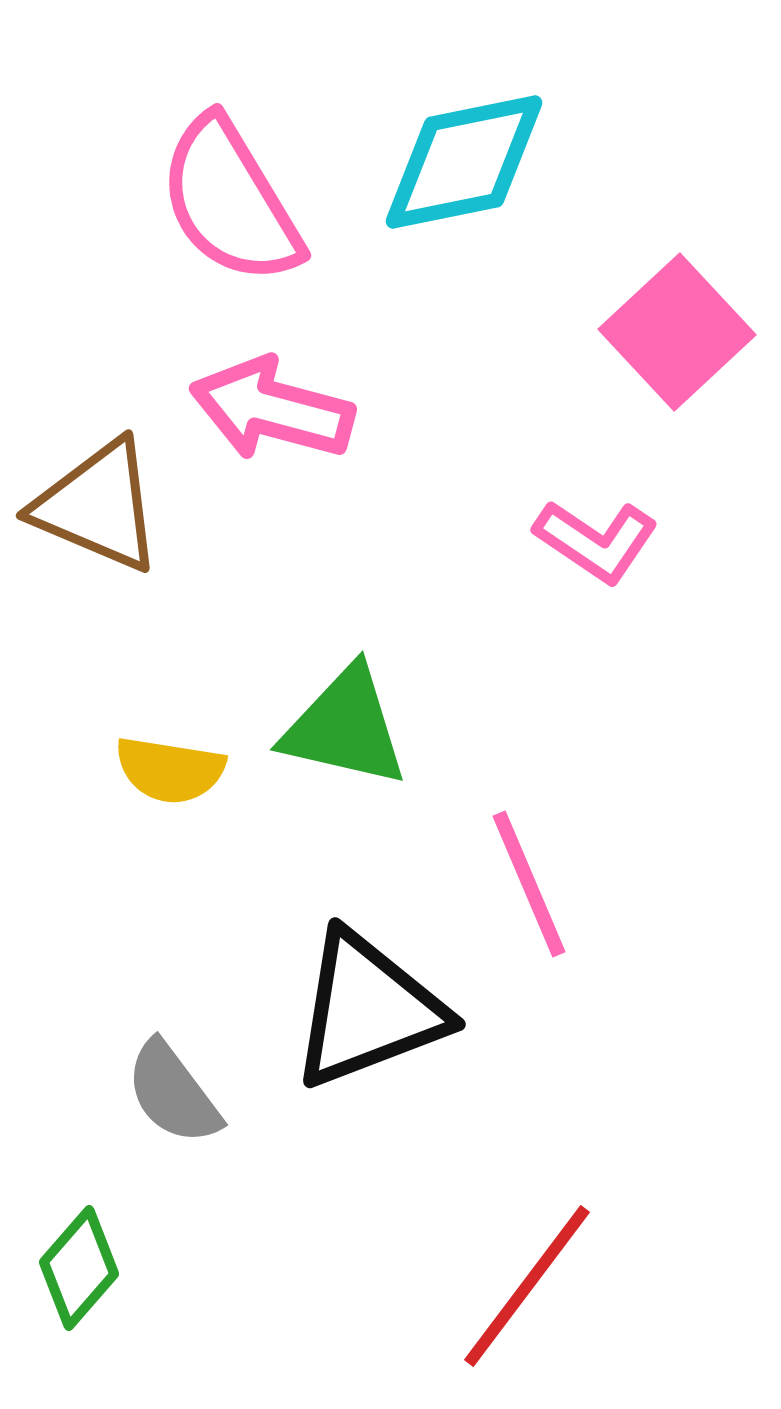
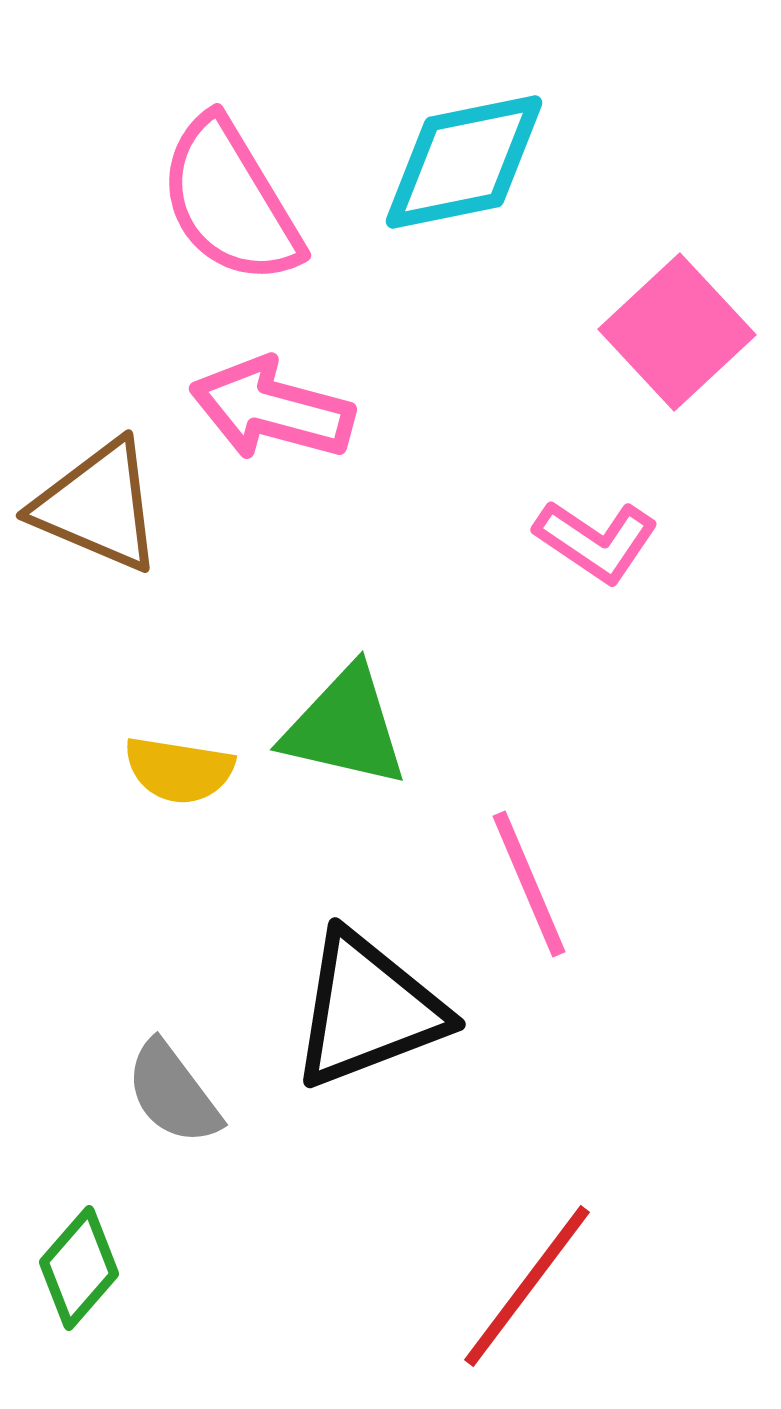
yellow semicircle: moved 9 px right
